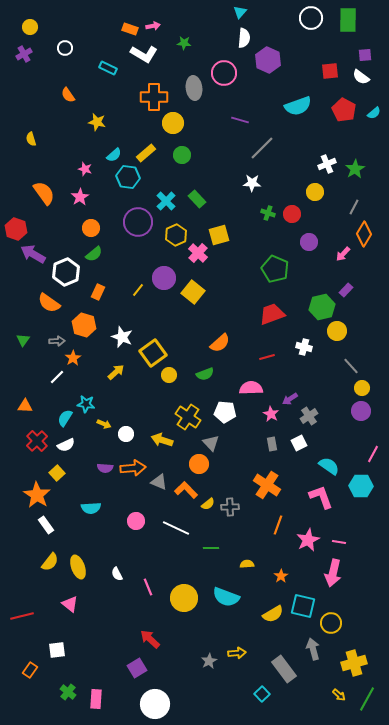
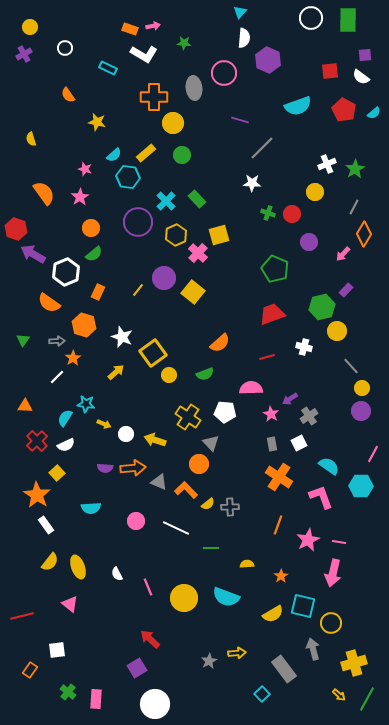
yellow arrow at (162, 440): moved 7 px left
orange cross at (267, 485): moved 12 px right, 8 px up
